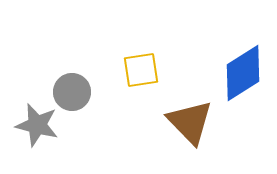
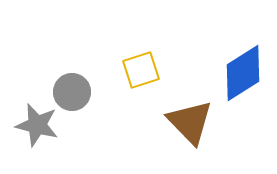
yellow square: rotated 9 degrees counterclockwise
